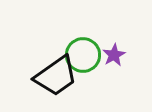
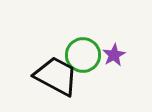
black trapezoid: rotated 117 degrees counterclockwise
